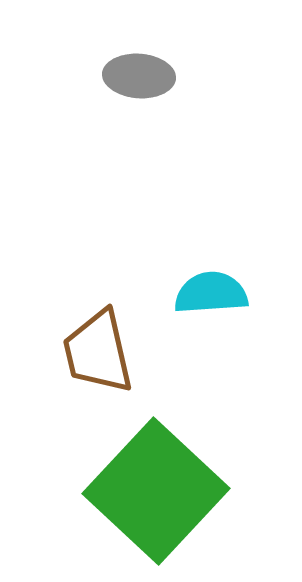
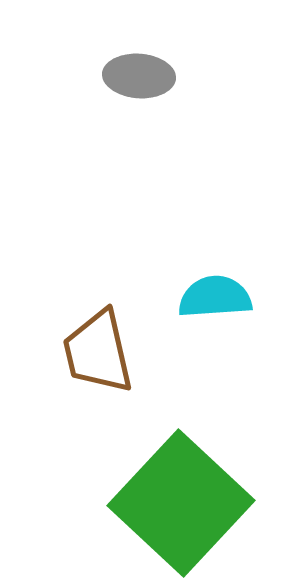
cyan semicircle: moved 4 px right, 4 px down
green square: moved 25 px right, 12 px down
